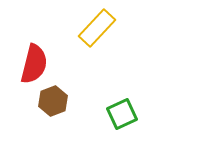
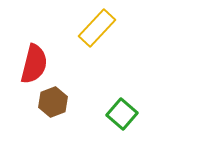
brown hexagon: moved 1 px down
green square: rotated 24 degrees counterclockwise
